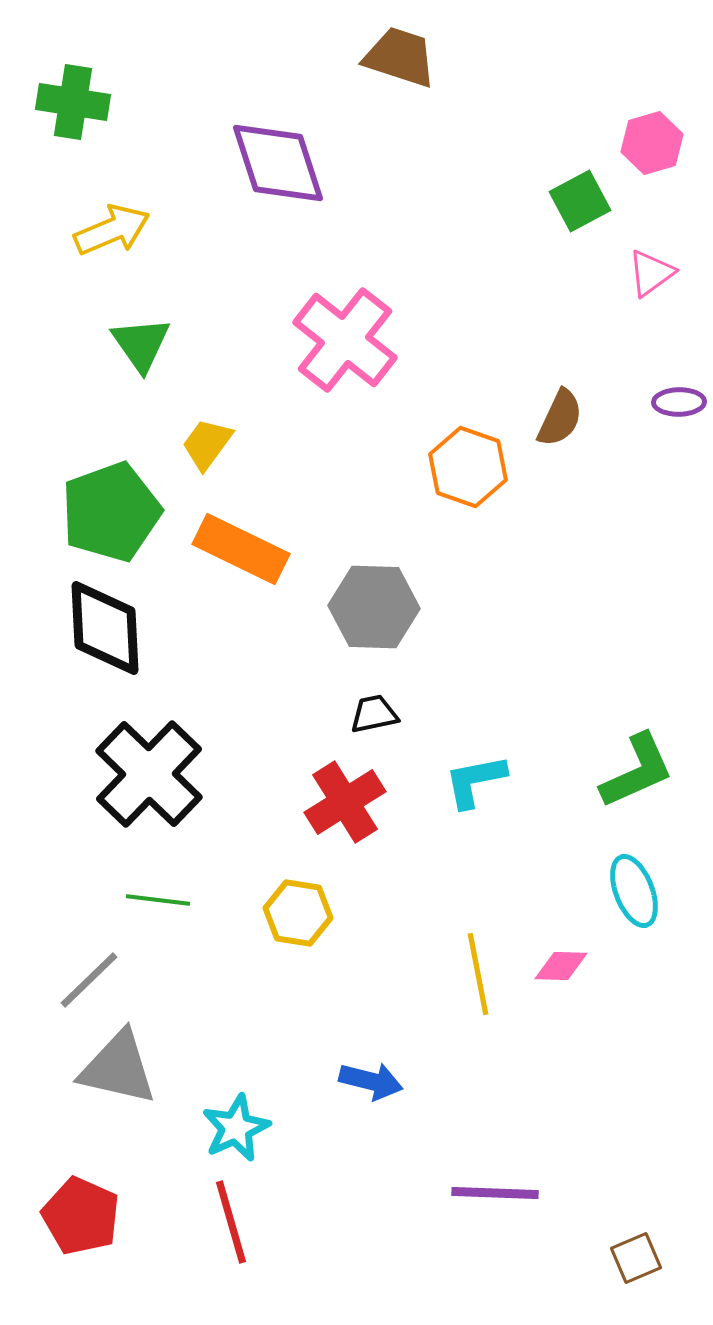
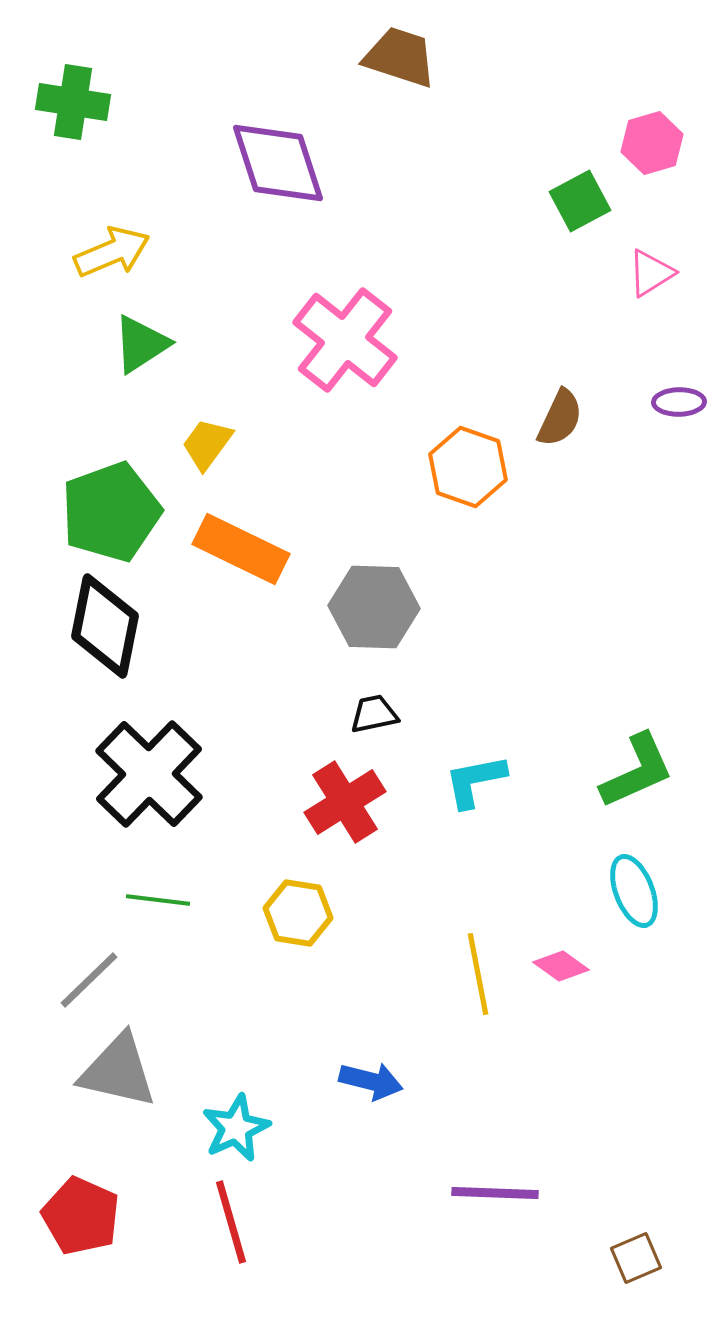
yellow arrow: moved 22 px down
pink triangle: rotated 4 degrees clockwise
green triangle: rotated 32 degrees clockwise
black diamond: moved 2 px up; rotated 14 degrees clockwise
pink diamond: rotated 34 degrees clockwise
gray triangle: moved 3 px down
